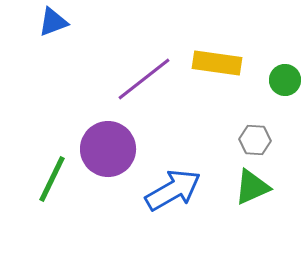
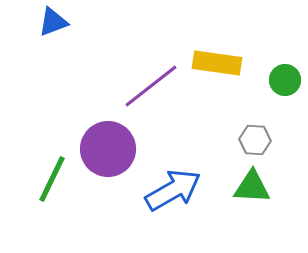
purple line: moved 7 px right, 7 px down
green triangle: rotated 27 degrees clockwise
